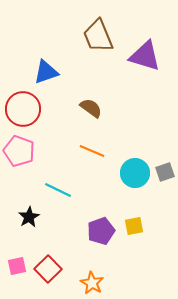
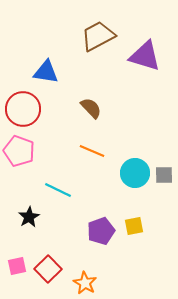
brown trapezoid: rotated 84 degrees clockwise
blue triangle: rotated 28 degrees clockwise
brown semicircle: rotated 10 degrees clockwise
gray square: moved 1 px left, 3 px down; rotated 18 degrees clockwise
orange star: moved 7 px left
